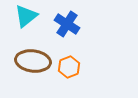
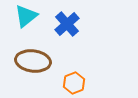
blue cross: rotated 15 degrees clockwise
orange hexagon: moved 5 px right, 16 px down
